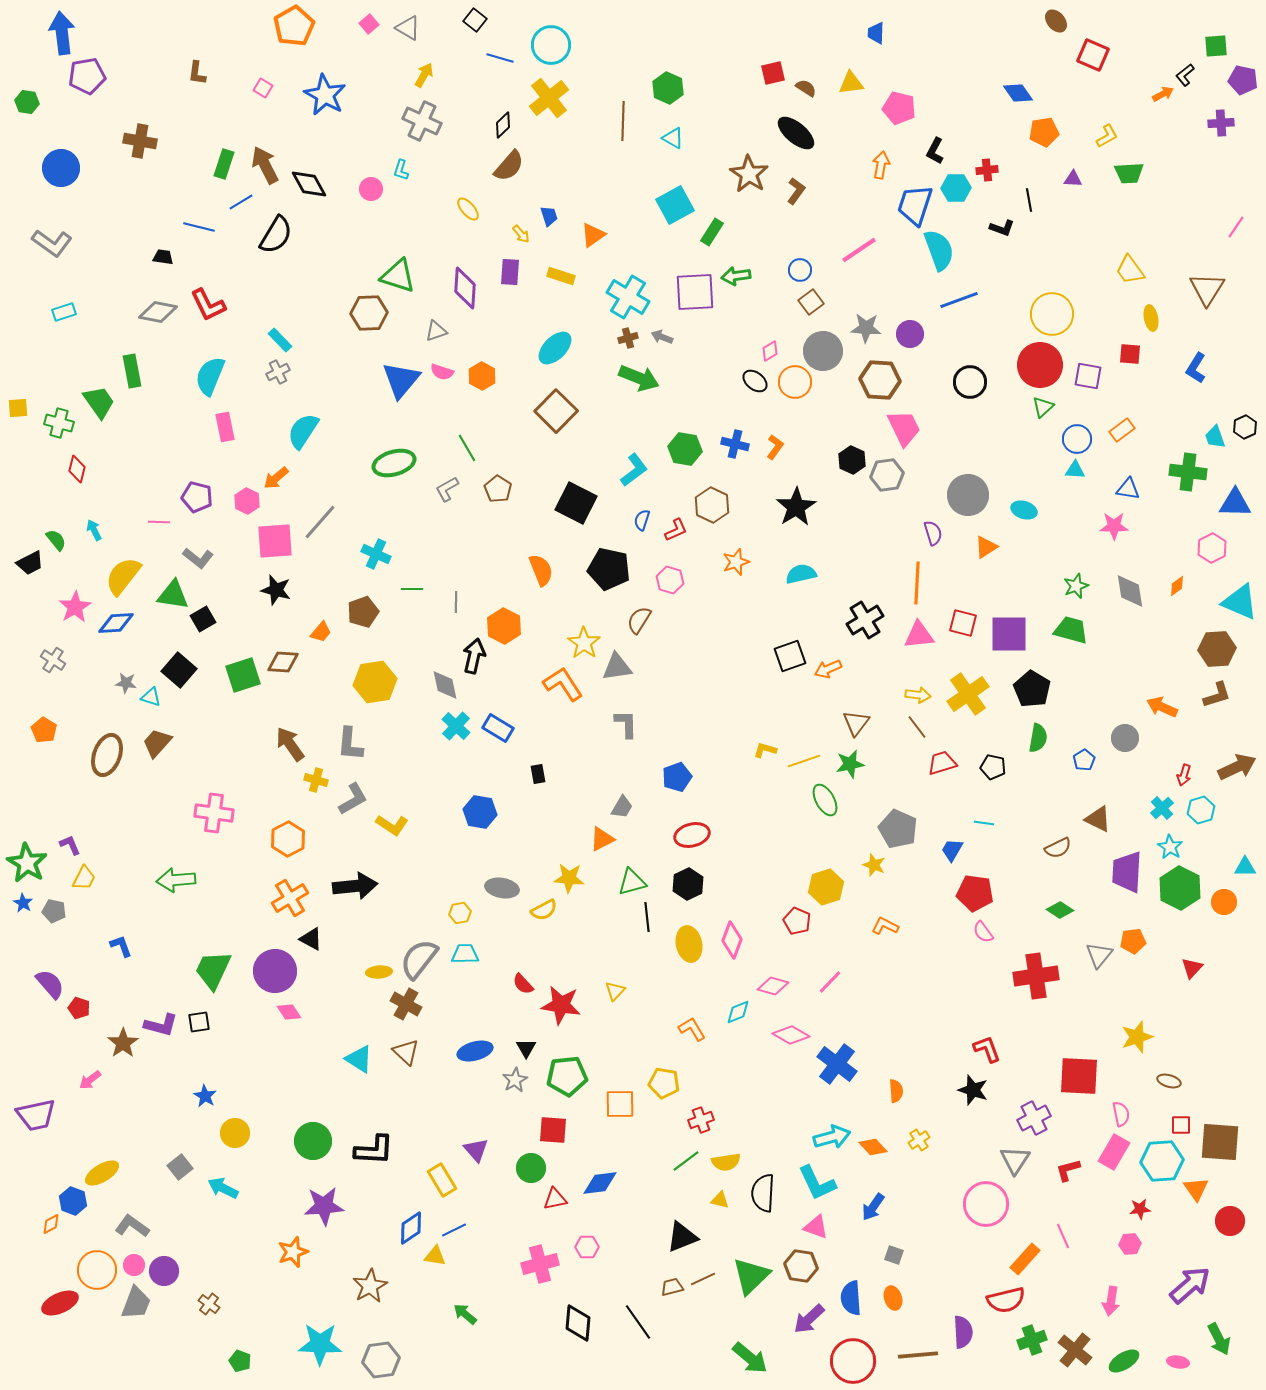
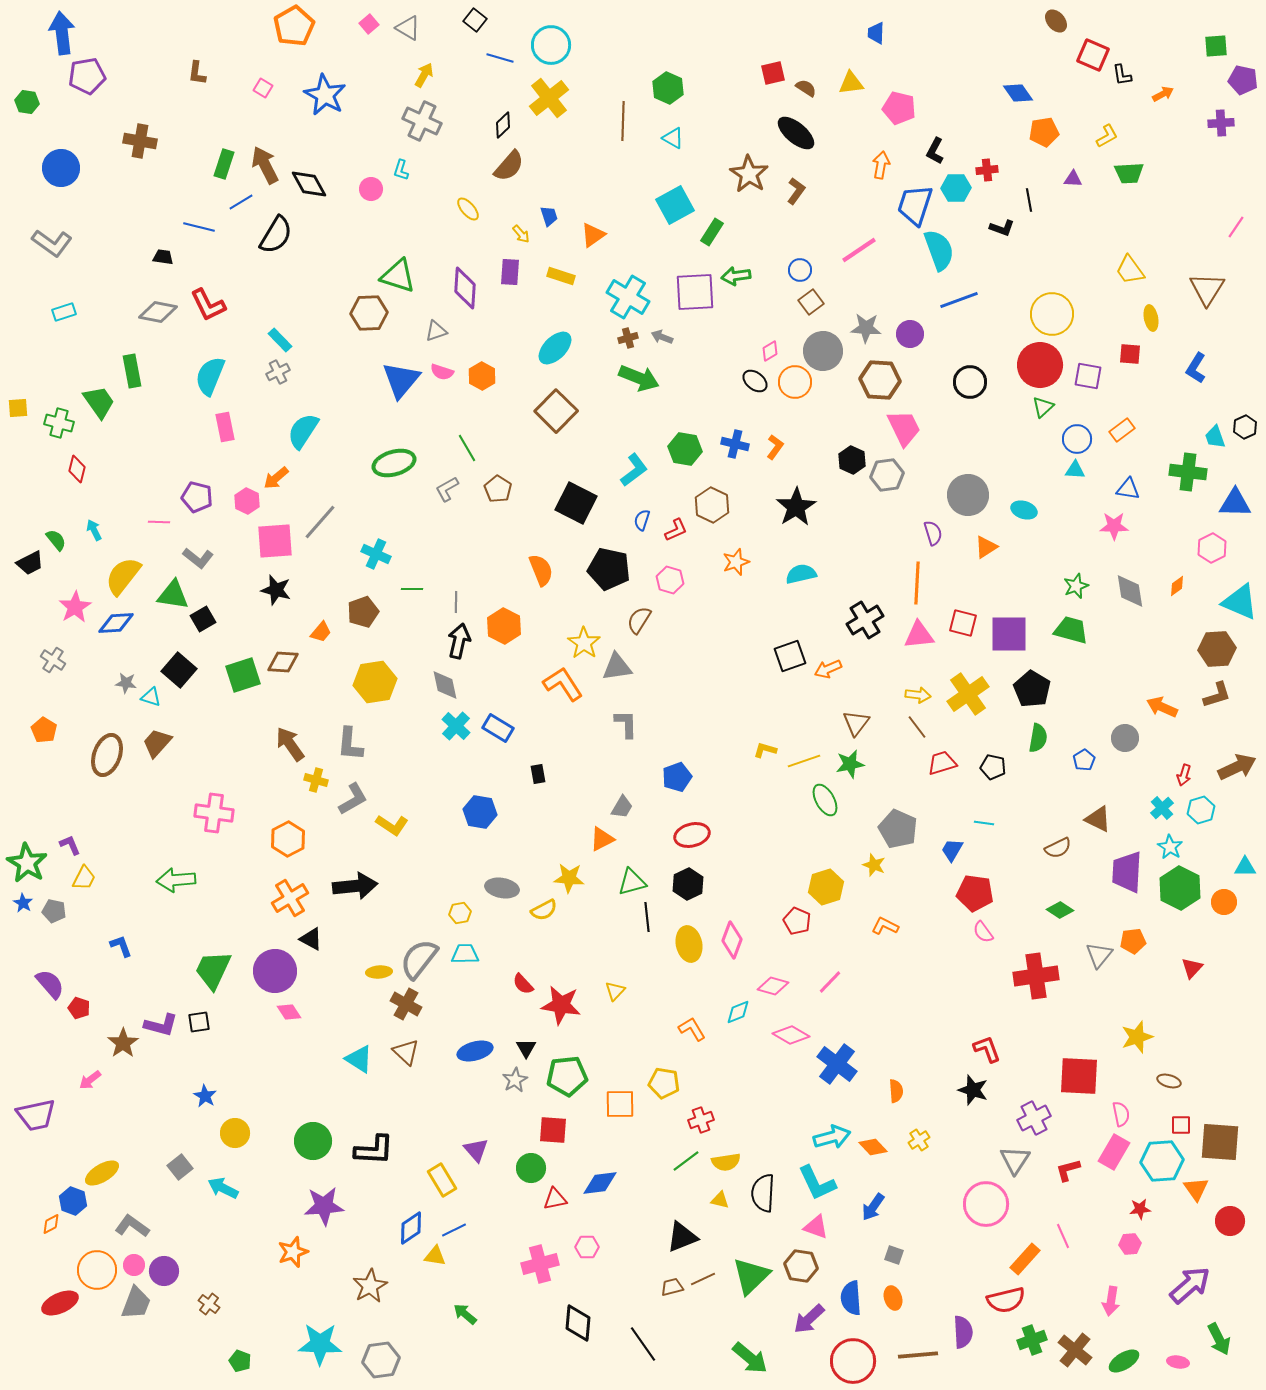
black L-shape at (1185, 75): moved 63 px left; rotated 60 degrees counterclockwise
black arrow at (474, 656): moved 15 px left, 15 px up
black line at (638, 1322): moved 5 px right, 22 px down
